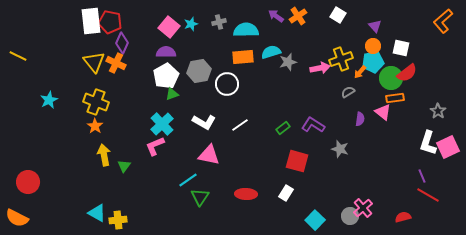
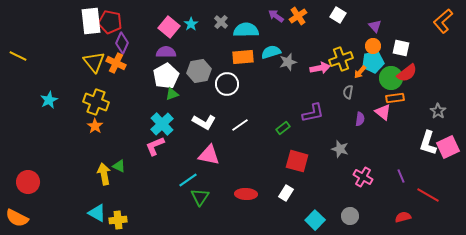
gray cross at (219, 22): moved 2 px right; rotated 32 degrees counterclockwise
cyan star at (191, 24): rotated 16 degrees counterclockwise
gray semicircle at (348, 92): rotated 48 degrees counterclockwise
purple L-shape at (313, 125): moved 12 px up; rotated 135 degrees clockwise
yellow arrow at (104, 155): moved 19 px down
green triangle at (124, 166): moved 5 px left; rotated 40 degrees counterclockwise
purple line at (422, 176): moved 21 px left
pink cross at (363, 208): moved 31 px up; rotated 18 degrees counterclockwise
